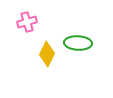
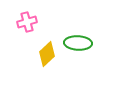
yellow diamond: rotated 20 degrees clockwise
